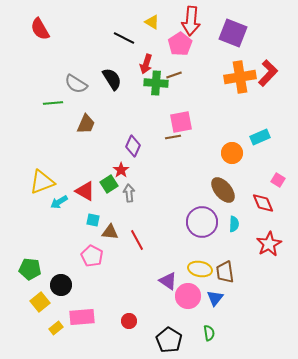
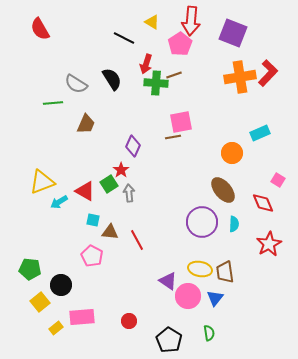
cyan rectangle at (260, 137): moved 4 px up
